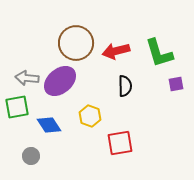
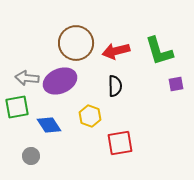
green L-shape: moved 2 px up
purple ellipse: rotated 16 degrees clockwise
black semicircle: moved 10 px left
